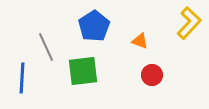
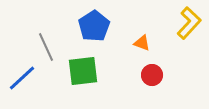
orange triangle: moved 2 px right, 2 px down
blue line: rotated 44 degrees clockwise
